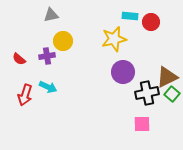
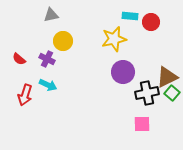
purple cross: moved 3 px down; rotated 35 degrees clockwise
cyan arrow: moved 2 px up
green square: moved 1 px up
